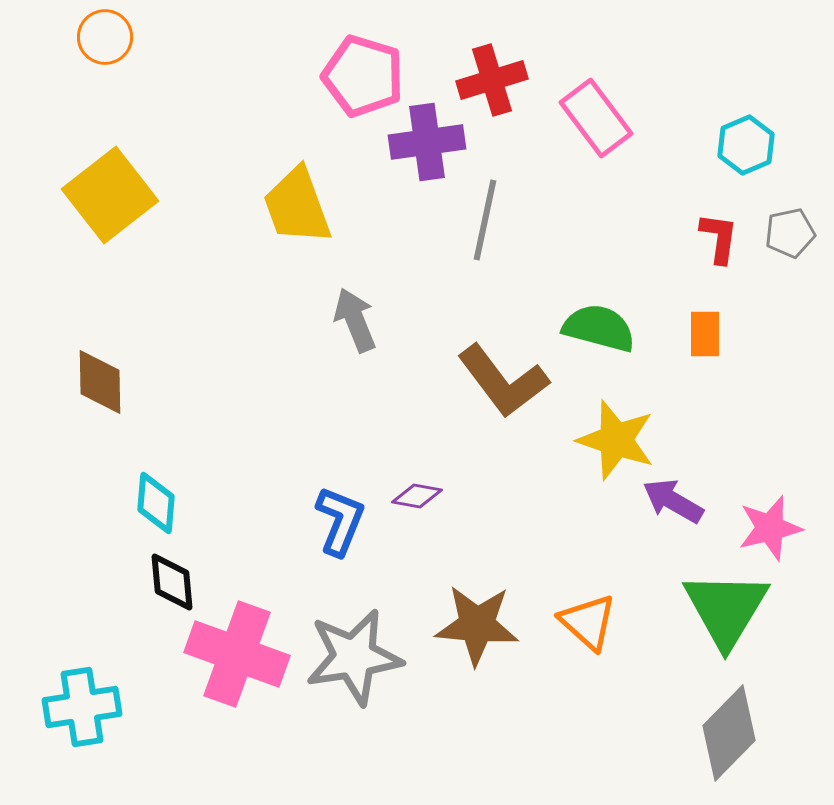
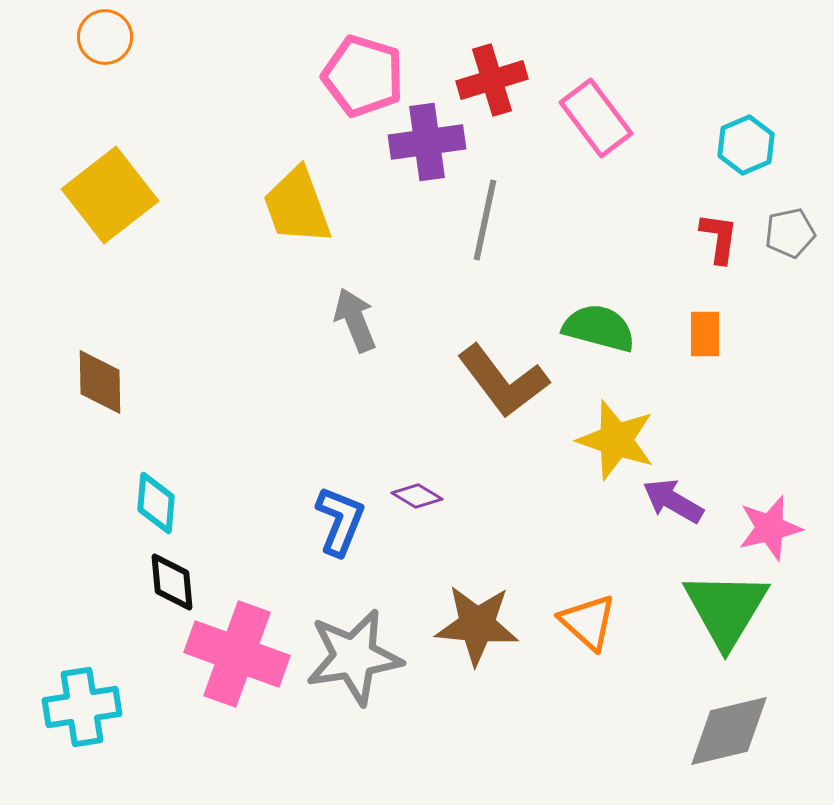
purple diamond: rotated 21 degrees clockwise
gray diamond: moved 2 px up; rotated 32 degrees clockwise
